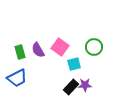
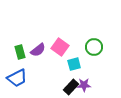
purple semicircle: rotated 98 degrees counterclockwise
purple star: moved 1 px left
